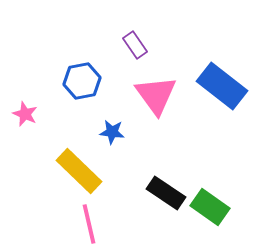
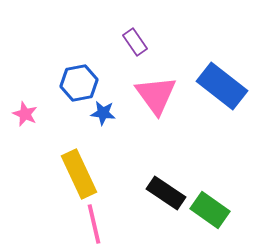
purple rectangle: moved 3 px up
blue hexagon: moved 3 px left, 2 px down
blue star: moved 9 px left, 19 px up
yellow rectangle: moved 3 px down; rotated 21 degrees clockwise
green rectangle: moved 3 px down
pink line: moved 5 px right
